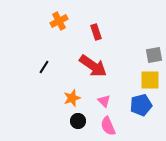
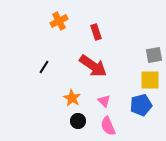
orange star: rotated 24 degrees counterclockwise
